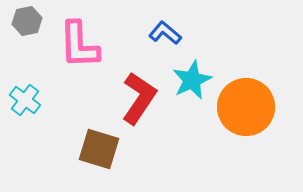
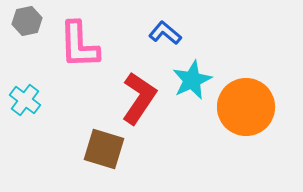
brown square: moved 5 px right
